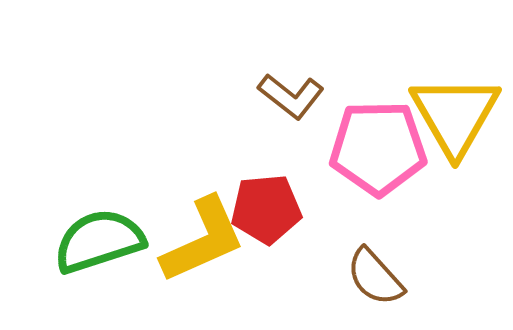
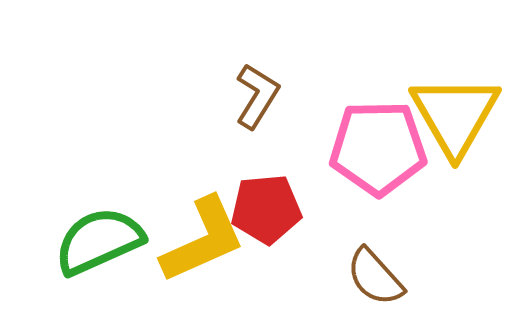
brown L-shape: moved 34 px left; rotated 96 degrees counterclockwise
green semicircle: rotated 6 degrees counterclockwise
